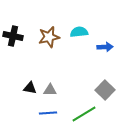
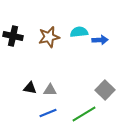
blue arrow: moved 5 px left, 7 px up
blue line: rotated 18 degrees counterclockwise
